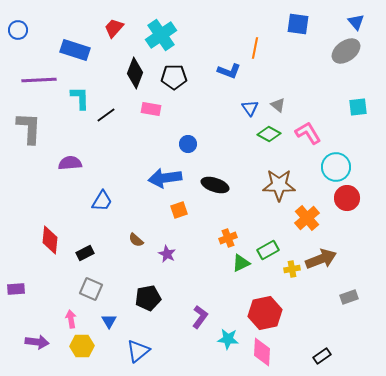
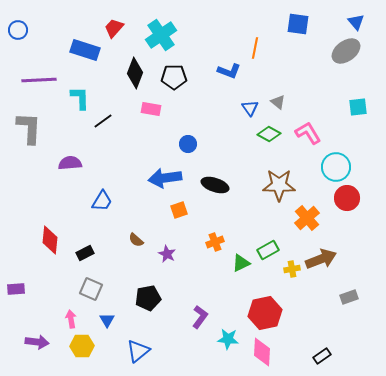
blue rectangle at (75, 50): moved 10 px right
gray triangle at (278, 105): moved 3 px up
black line at (106, 115): moved 3 px left, 6 px down
orange cross at (228, 238): moved 13 px left, 4 px down
blue triangle at (109, 321): moved 2 px left, 1 px up
